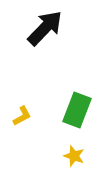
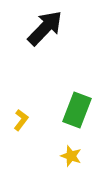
yellow L-shape: moved 1 px left, 4 px down; rotated 25 degrees counterclockwise
yellow star: moved 3 px left
